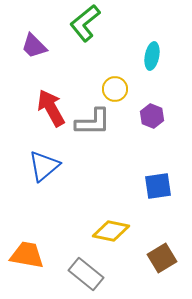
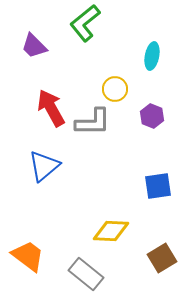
yellow diamond: rotated 9 degrees counterclockwise
orange trapezoid: moved 1 px right, 1 px down; rotated 27 degrees clockwise
